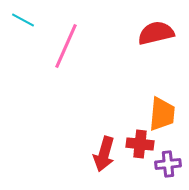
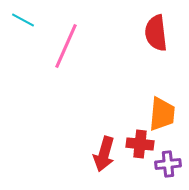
red semicircle: rotated 84 degrees counterclockwise
